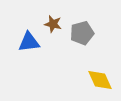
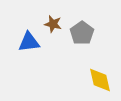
gray pentagon: rotated 20 degrees counterclockwise
yellow diamond: rotated 12 degrees clockwise
